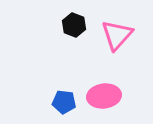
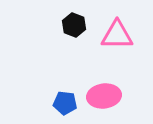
pink triangle: rotated 48 degrees clockwise
blue pentagon: moved 1 px right, 1 px down
